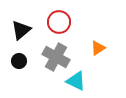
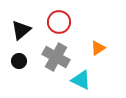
cyan triangle: moved 5 px right, 1 px up
